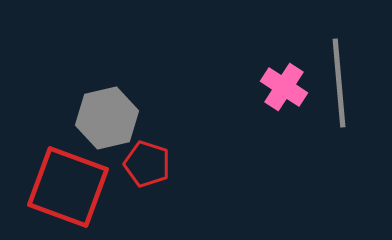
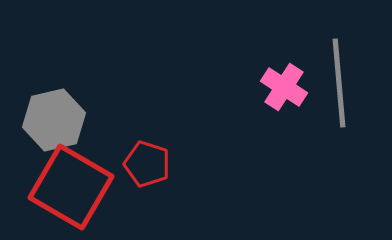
gray hexagon: moved 53 px left, 2 px down
red square: moved 3 px right; rotated 10 degrees clockwise
